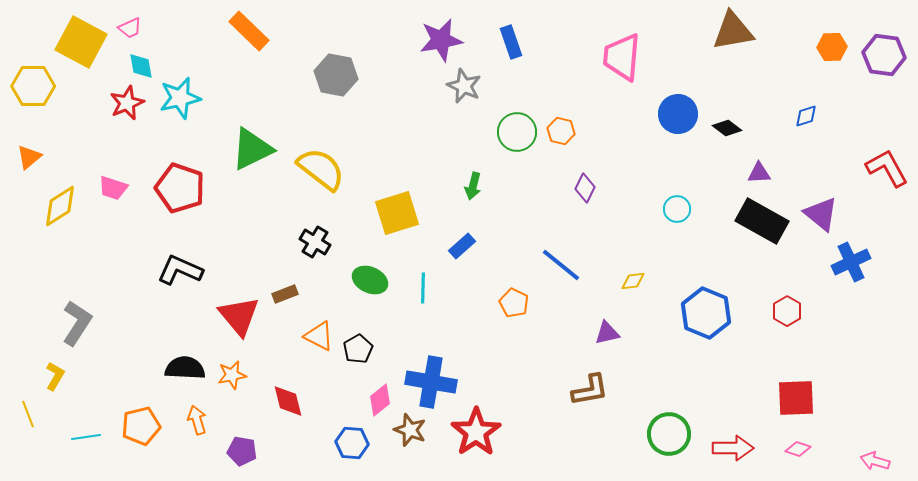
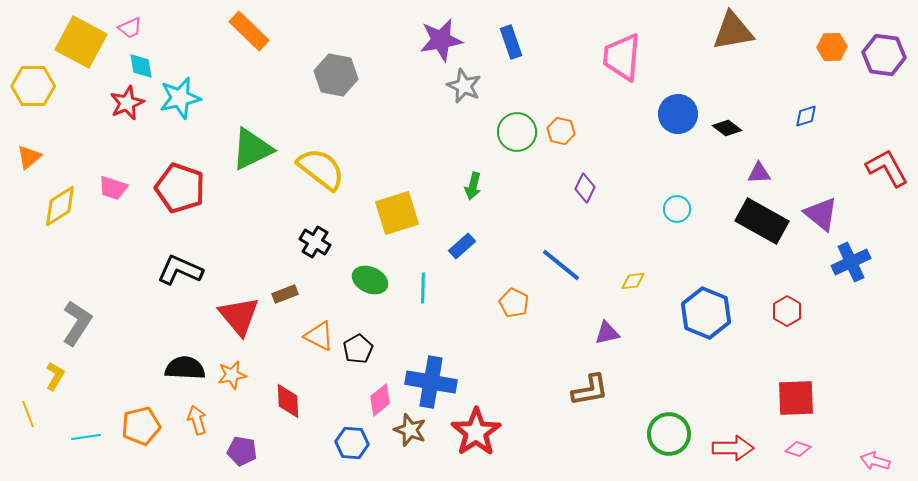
red diamond at (288, 401): rotated 12 degrees clockwise
